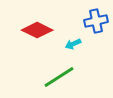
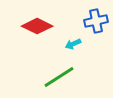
red diamond: moved 4 px up
